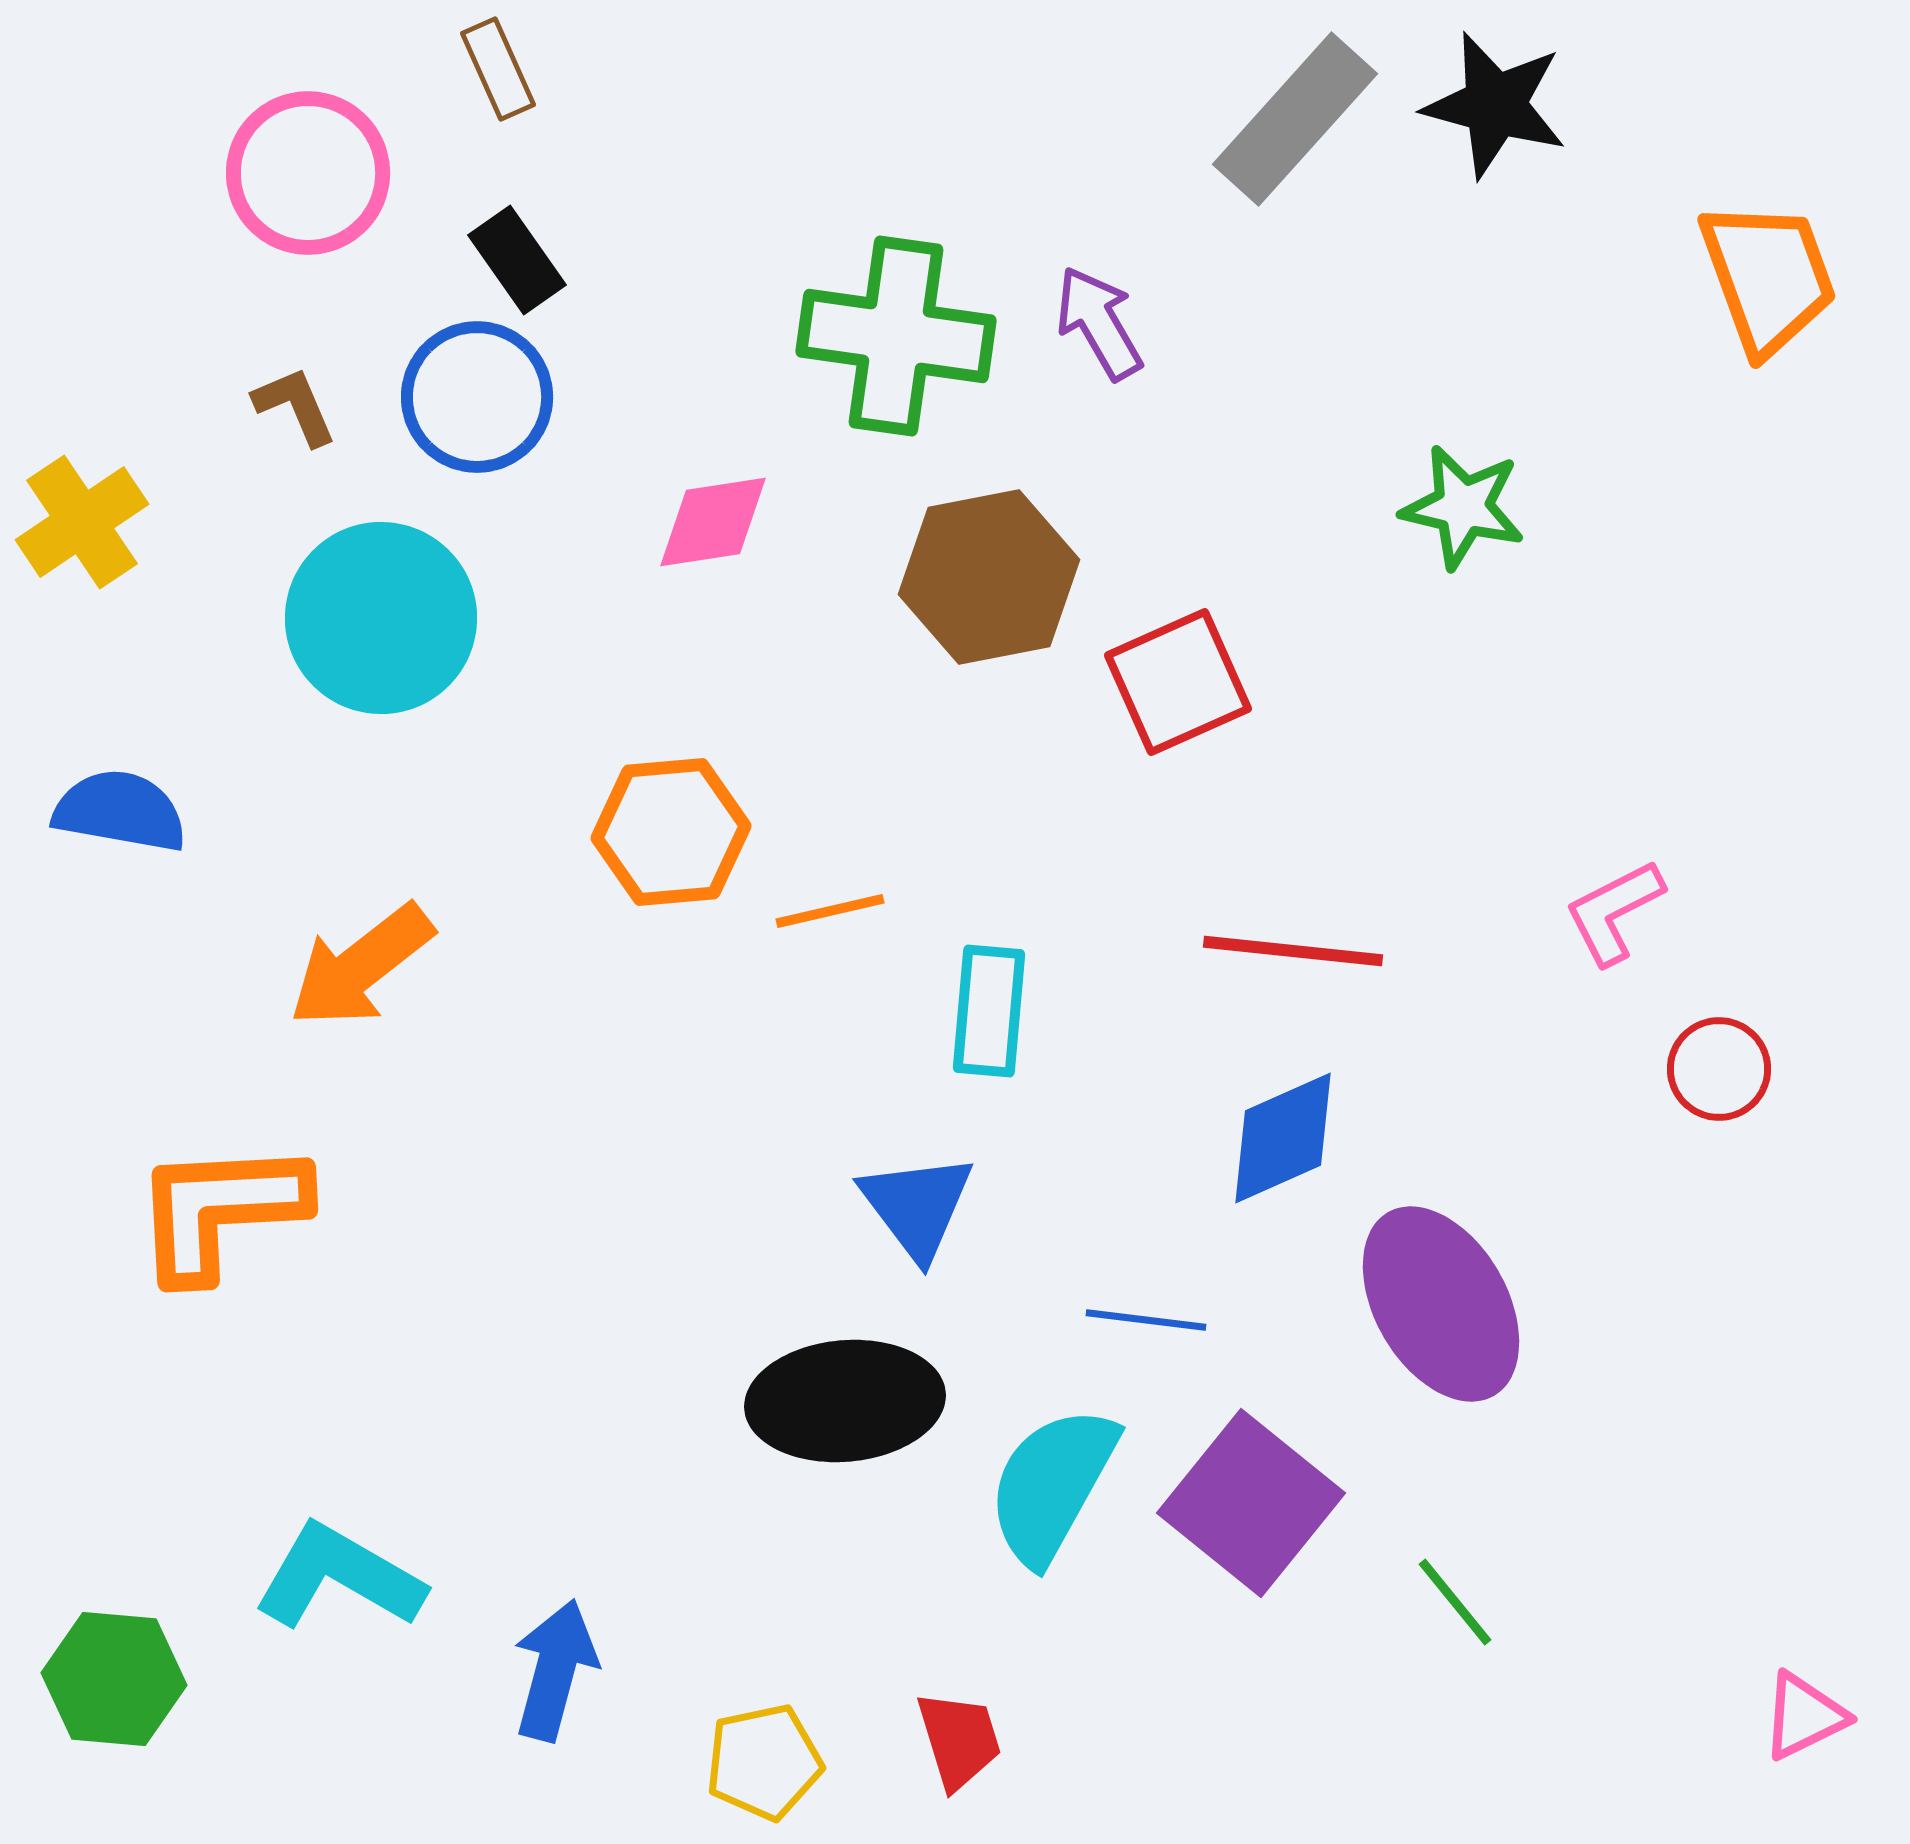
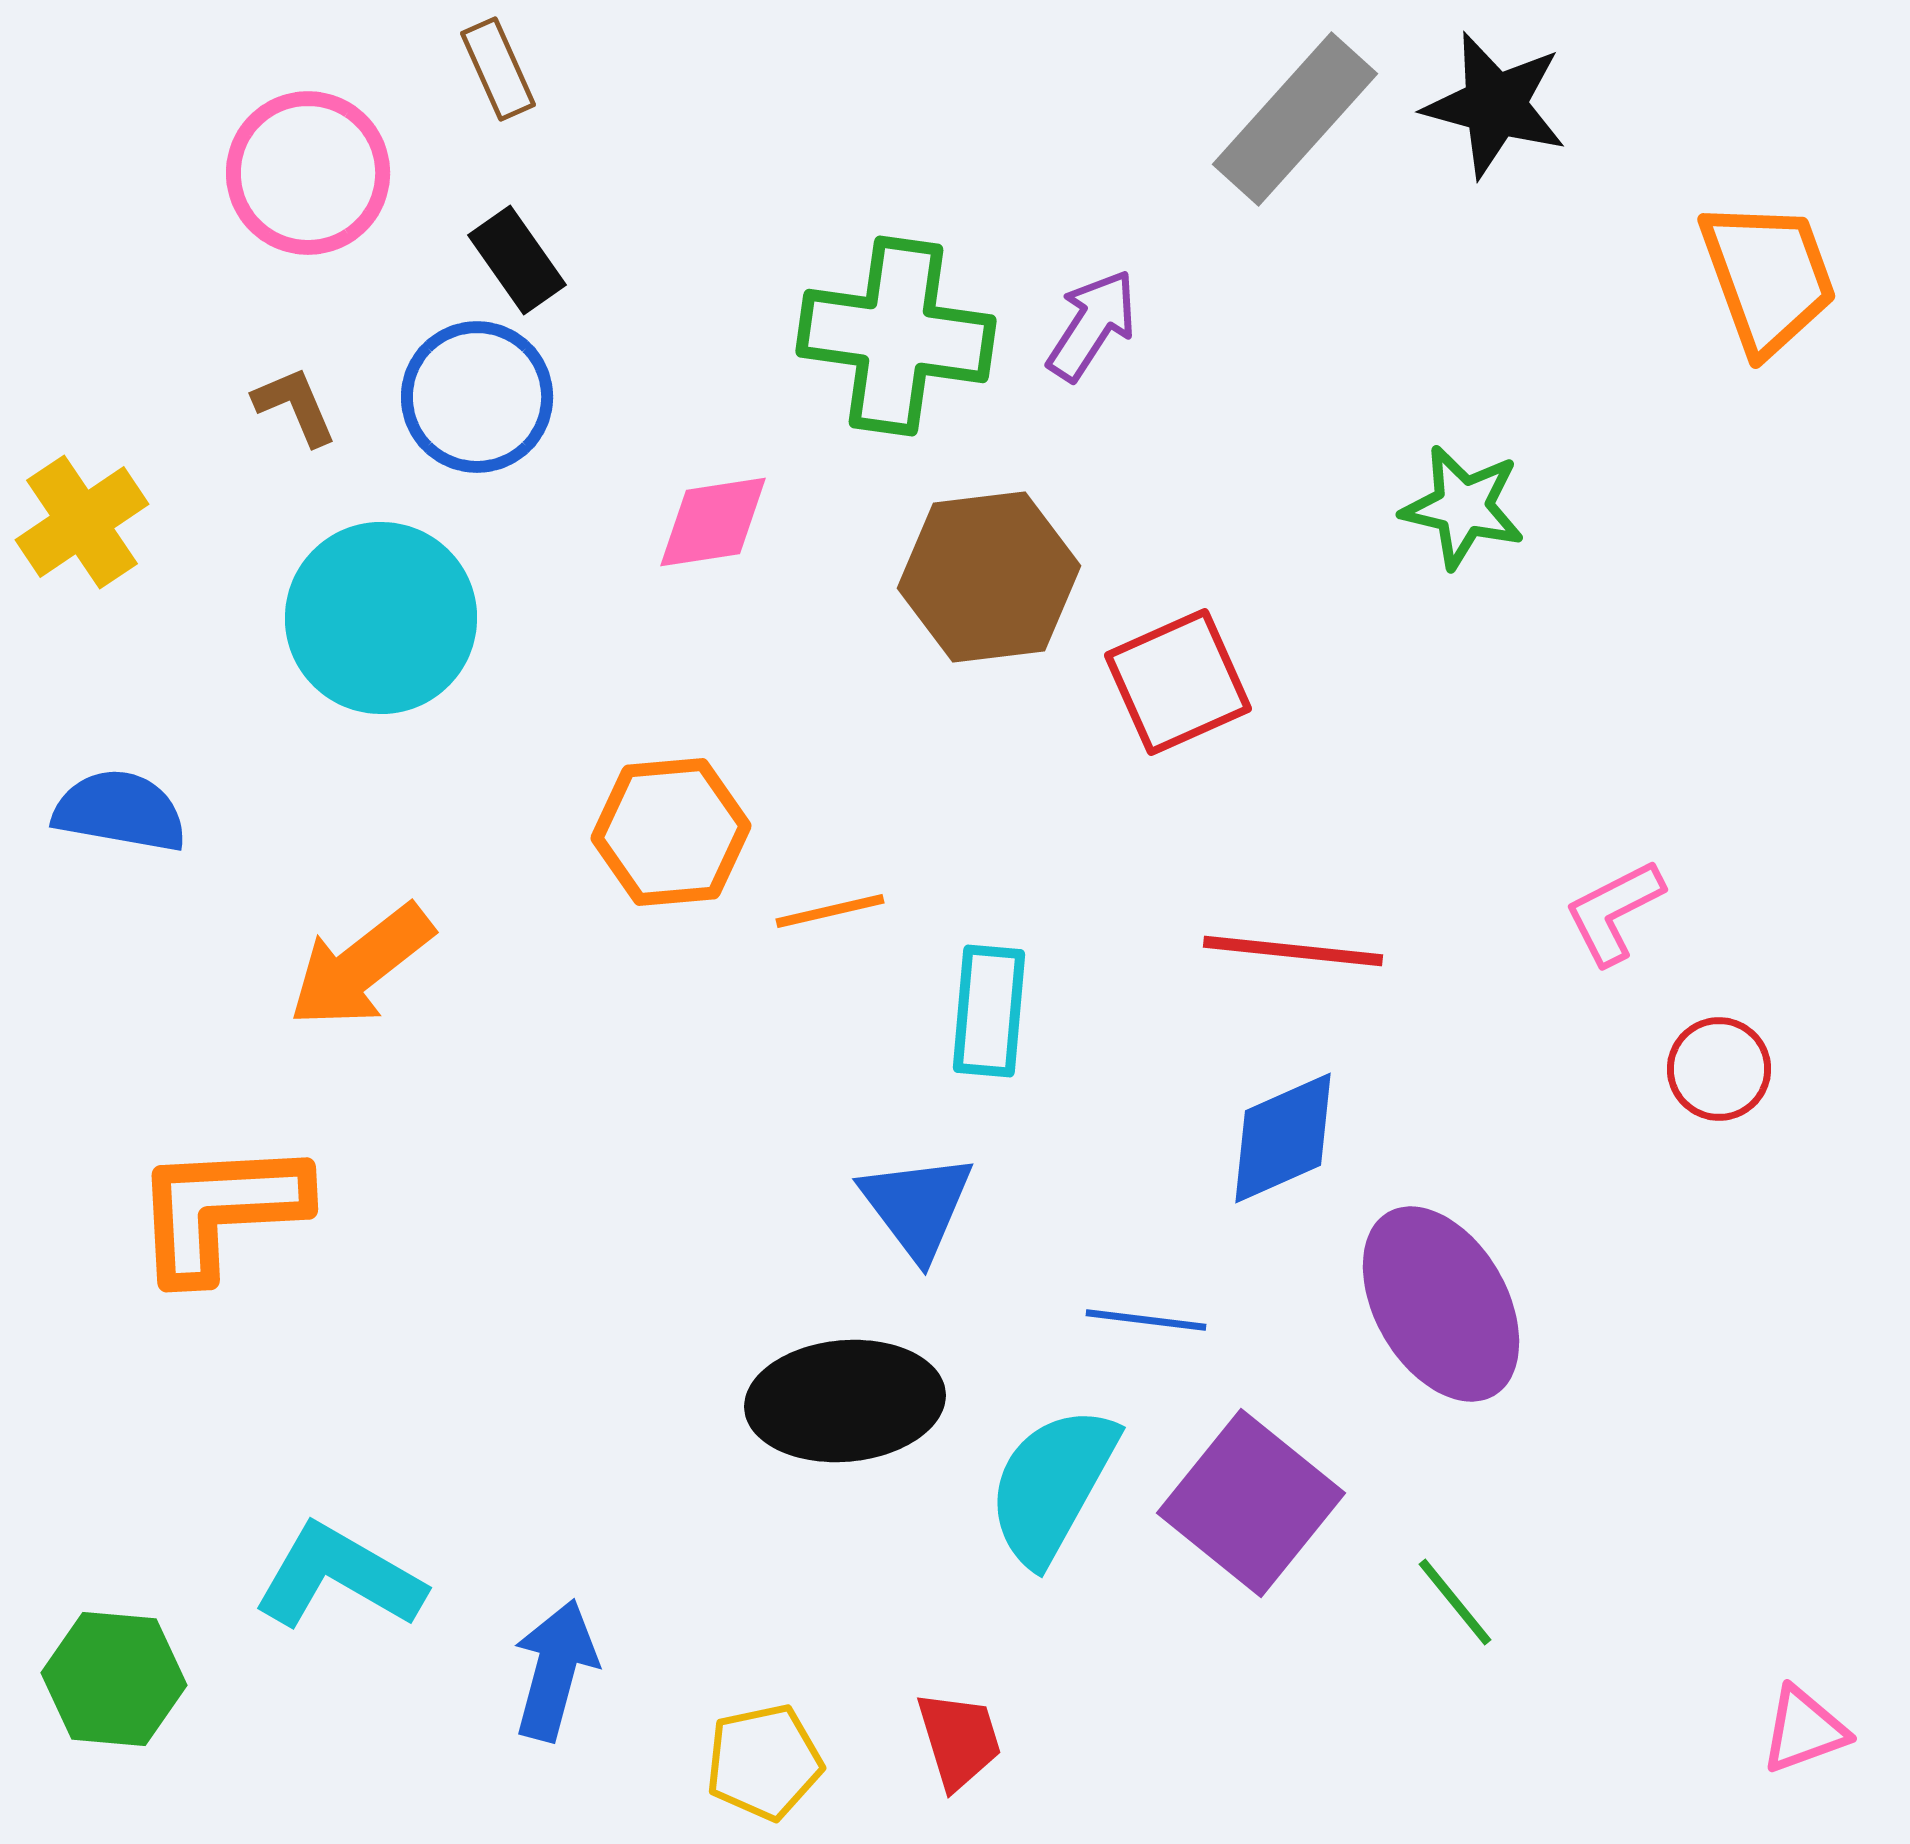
purple arrow: moved 7 px left, 2 px down; rotated 63 degrees clockwise
brown hexagon: rotated 4 degrees clockwise
pink triangle: moved 14 px down; rotated 6 degrees clockwise
